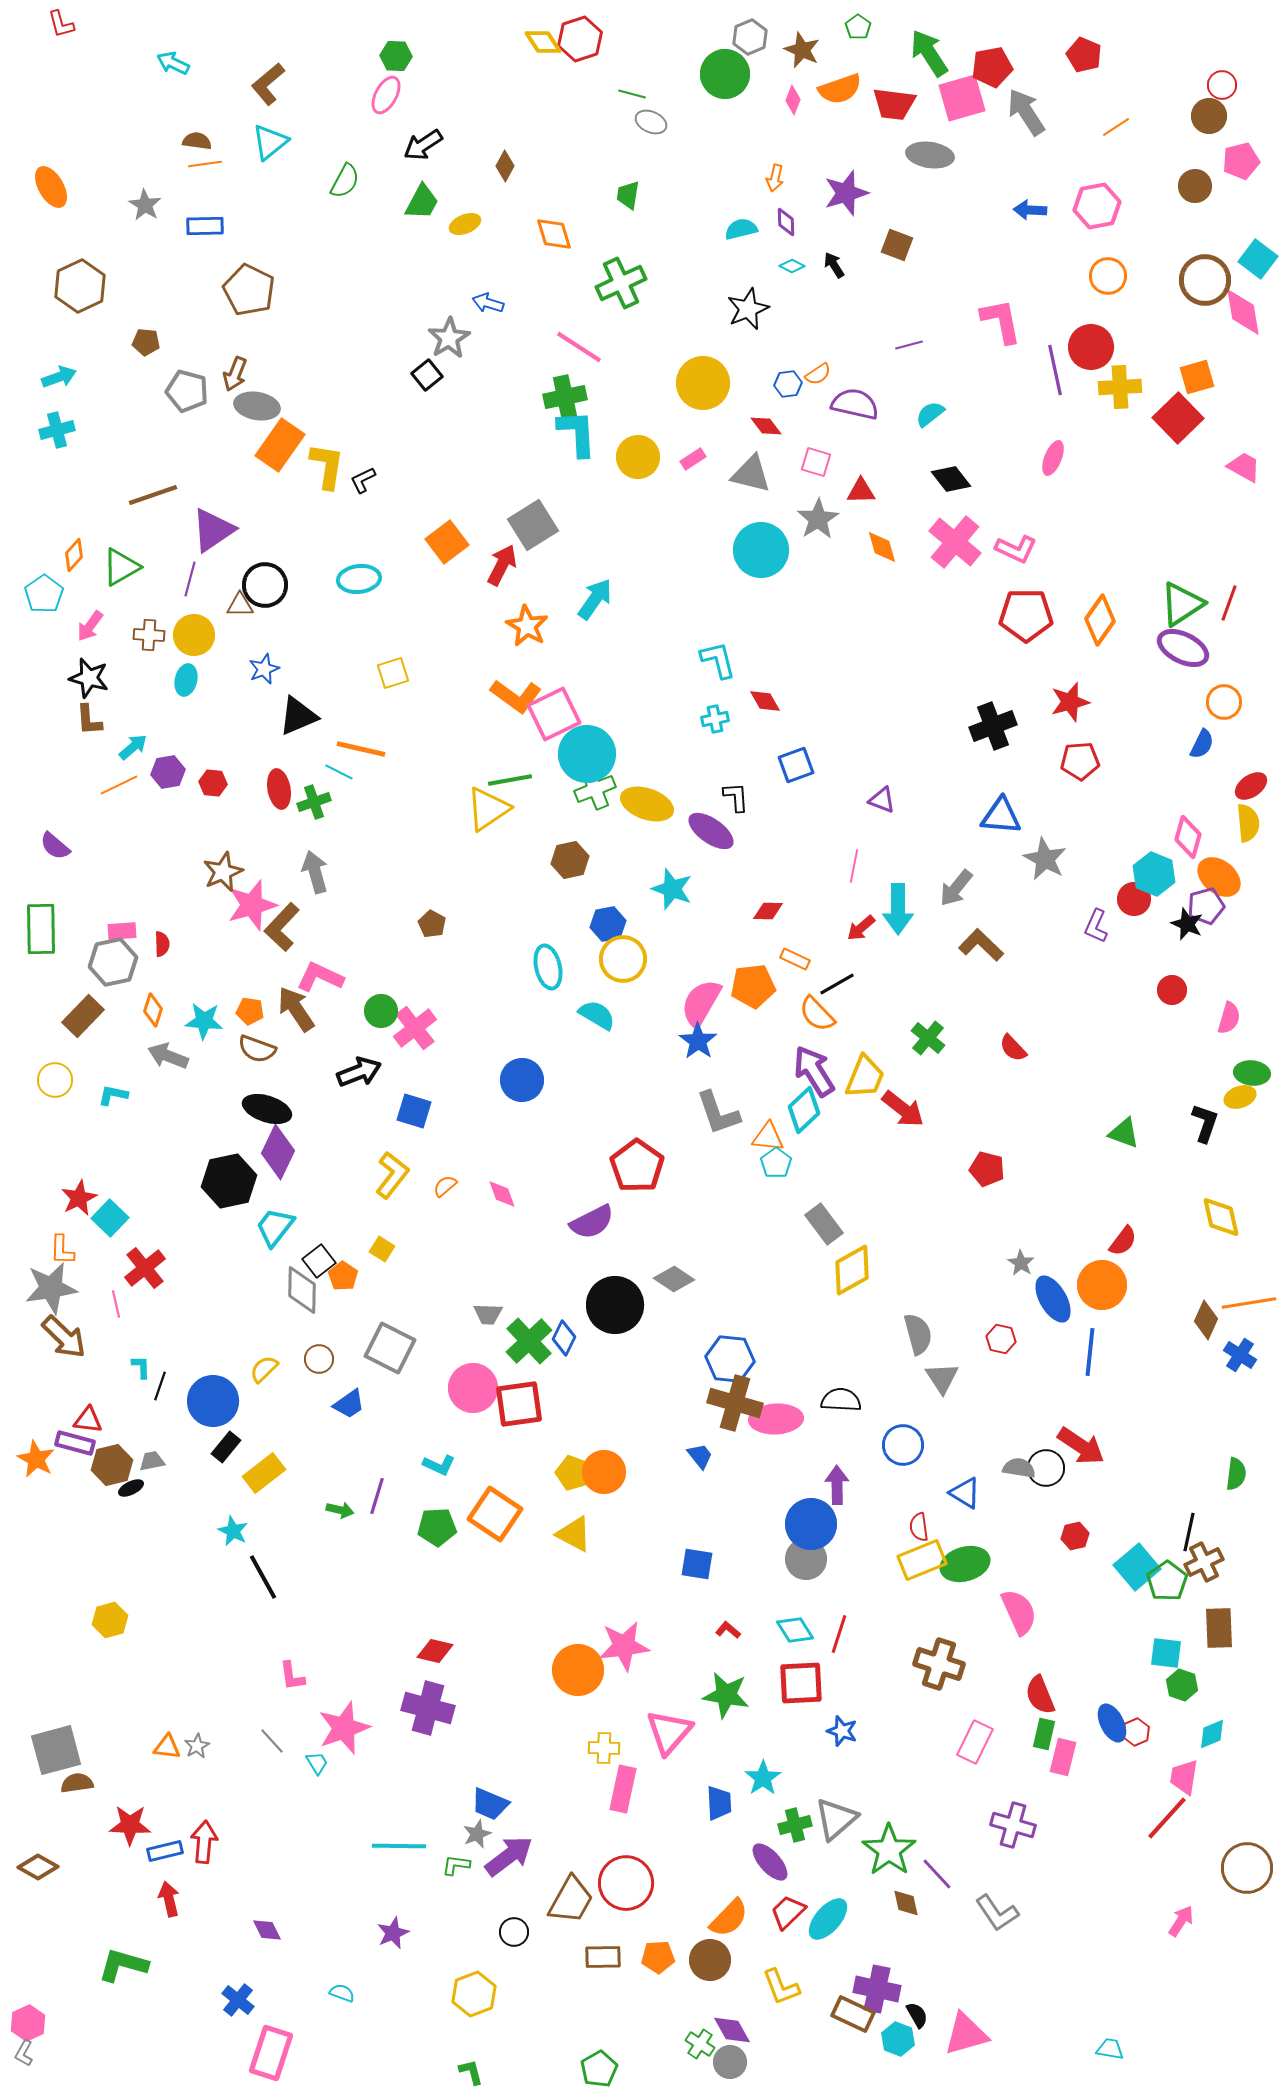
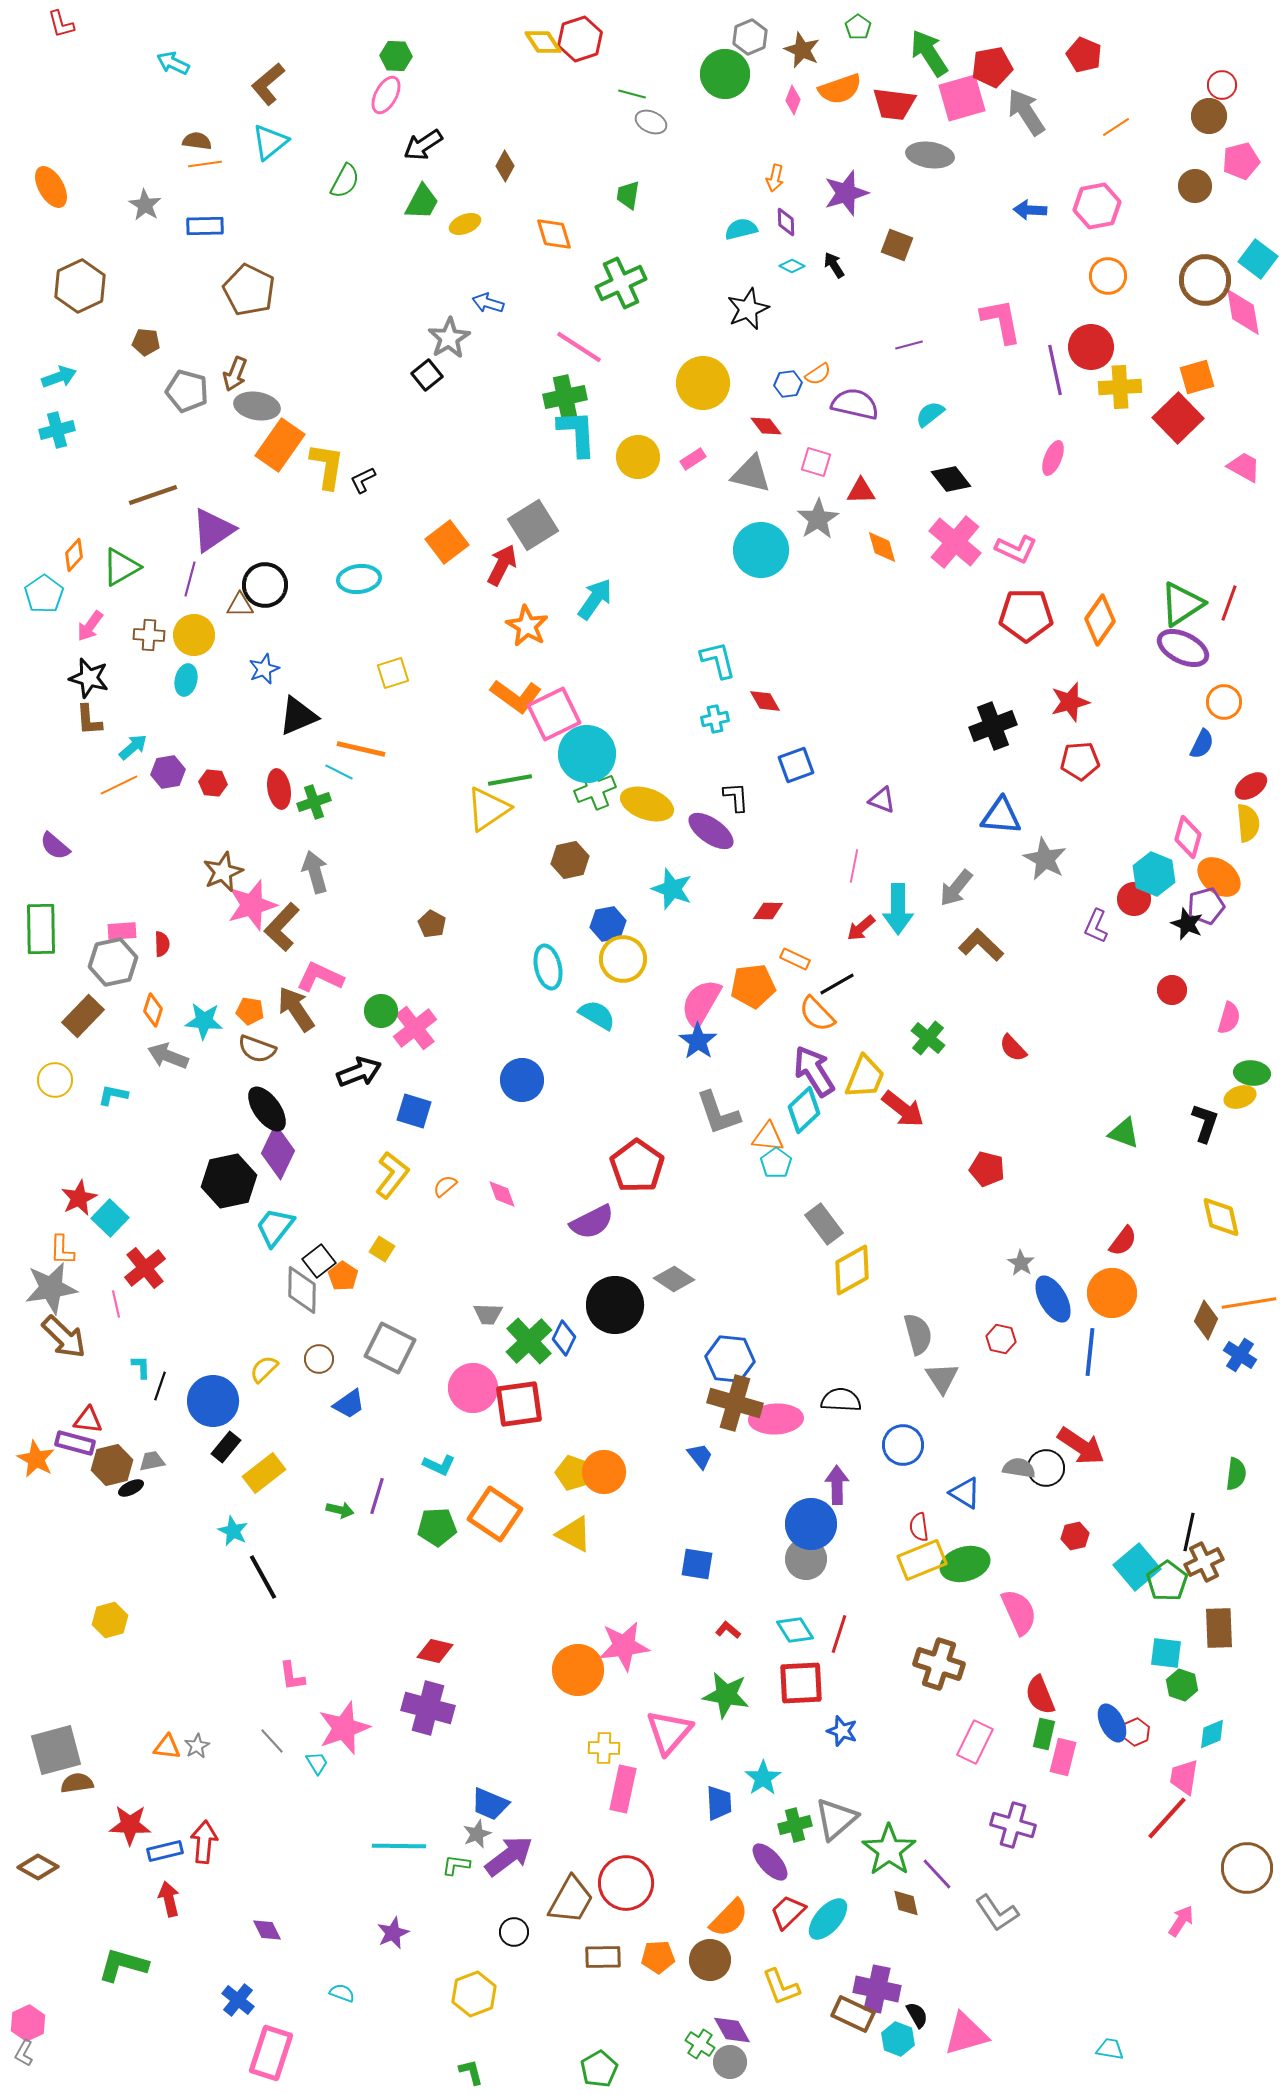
black ellipse at (267, 1109): rotated 36 degrees clockwise
orange circle at (1102, 1285): moved 10 px right, 8 px down
